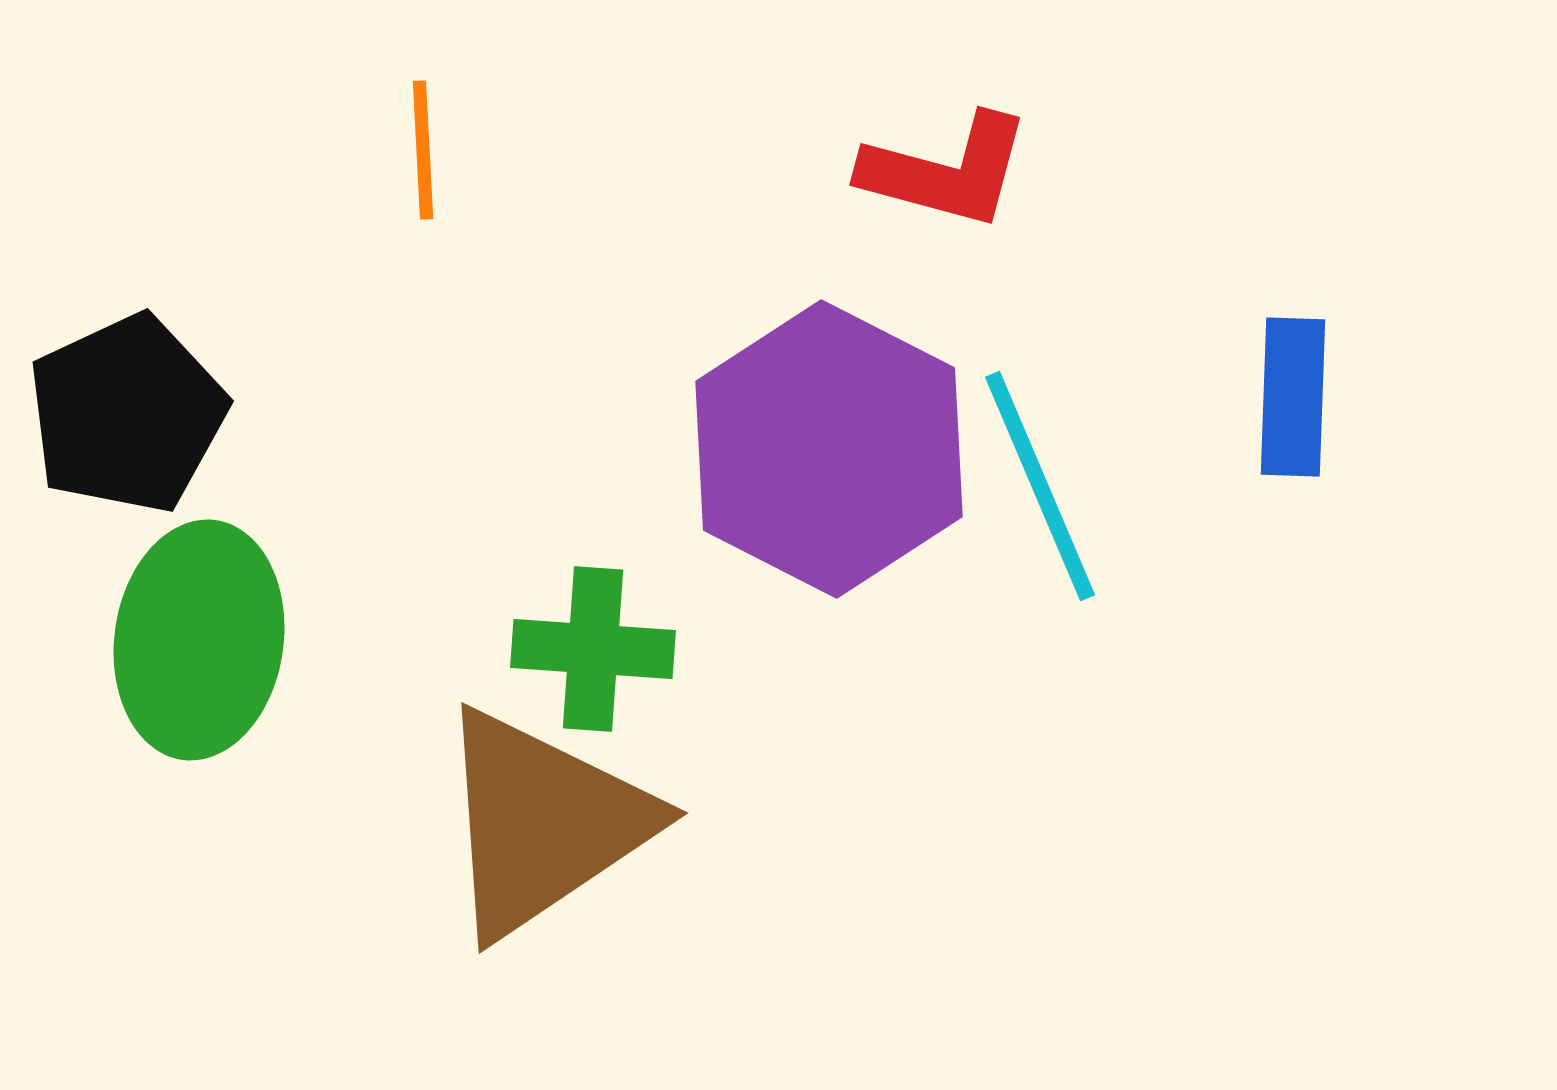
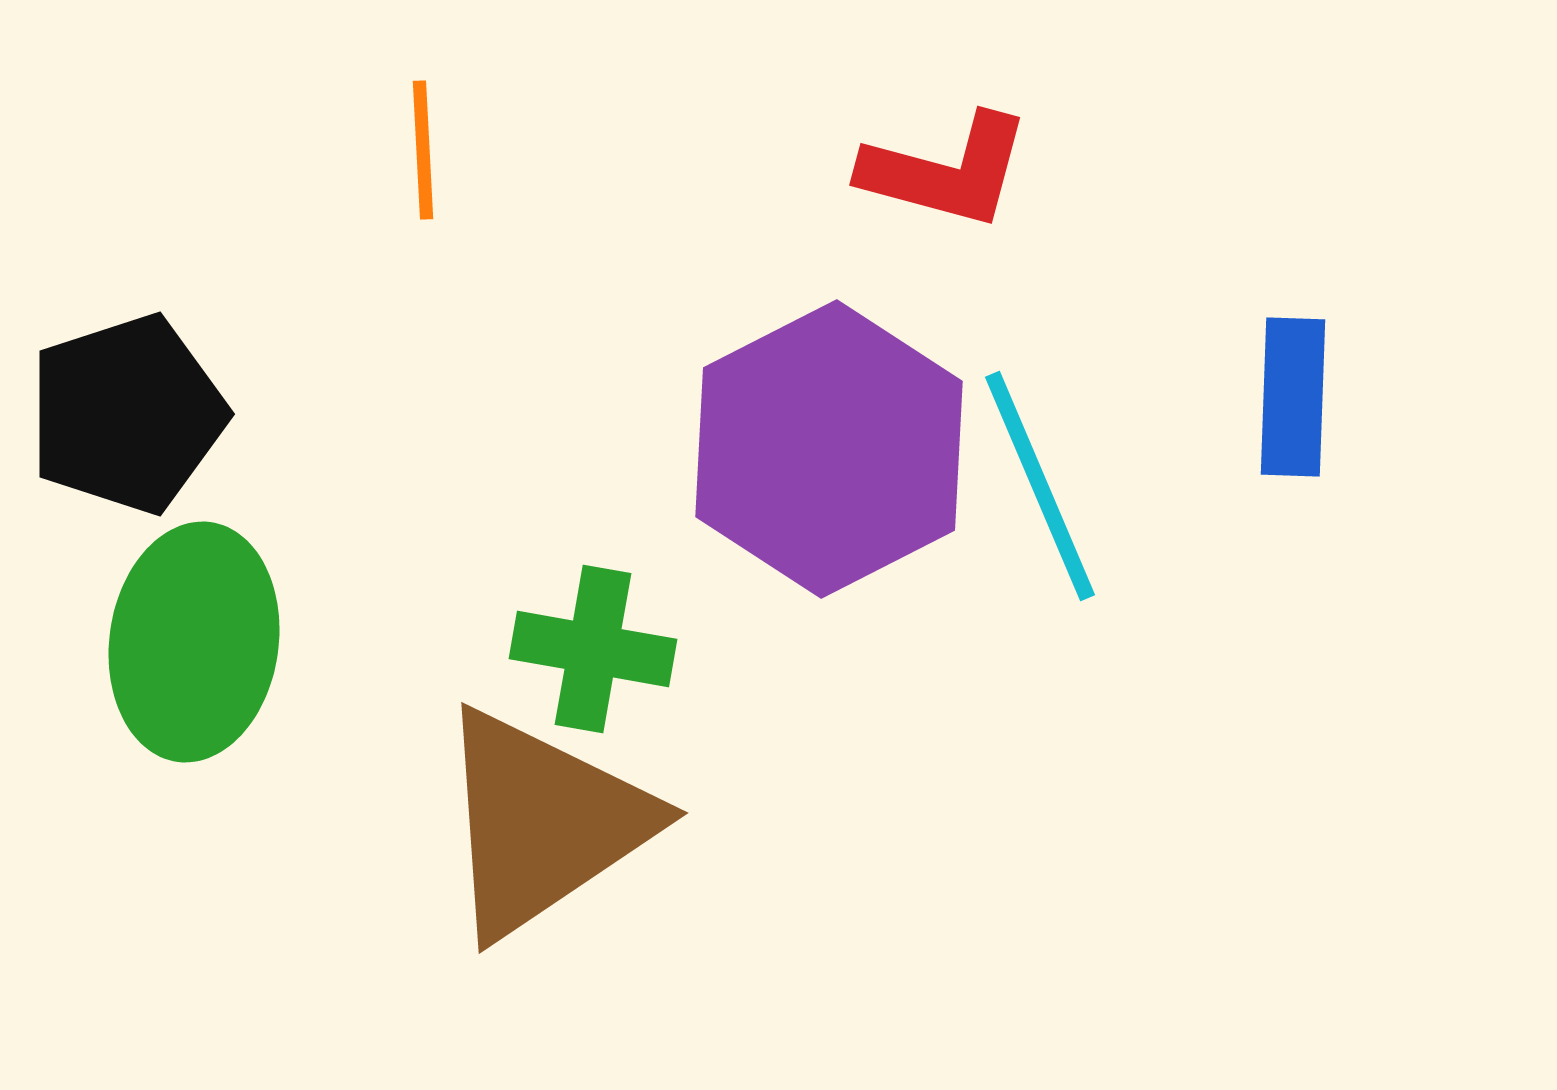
black pentagon: rotated 7 degrees clockwise
purple hexagon: rotated 6 degrees clockwise
green ellipse: moved 5 px left, 2 px down
green cross: rotated 6 degrees clockwise
